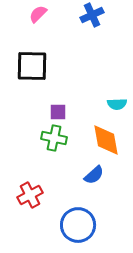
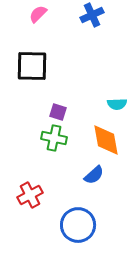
purple square: rotated 18 degrees clockwise
